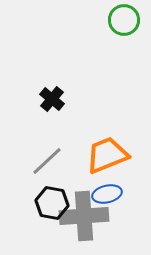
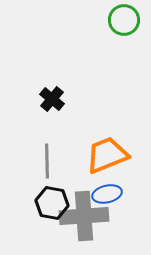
gray line: rotated 48 degrees counterclockwise
